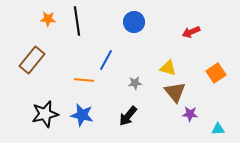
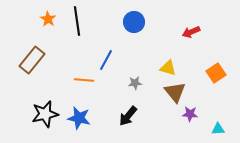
orange star: rotated 28 degrees clockwise
blue star: moved 3 px left, 3 px down
